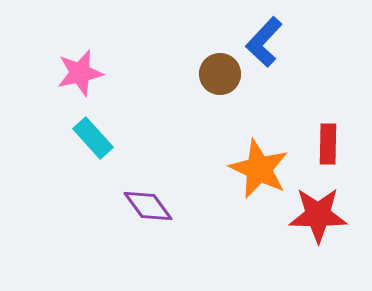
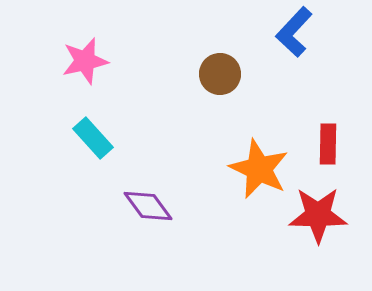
blue L-shape: moved 30 px right, 10 px up
pink star: moved 5 px right, 12 px up
